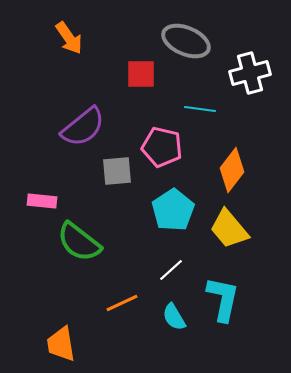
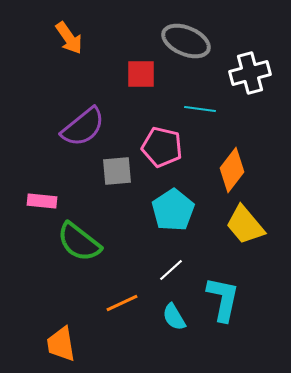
yellow trapezoid: moved 16 px right, 4 px up
